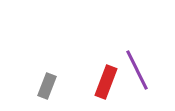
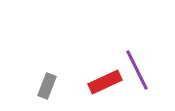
red rectangle: moved 1 px left; rotated 44 degrees clockwise
